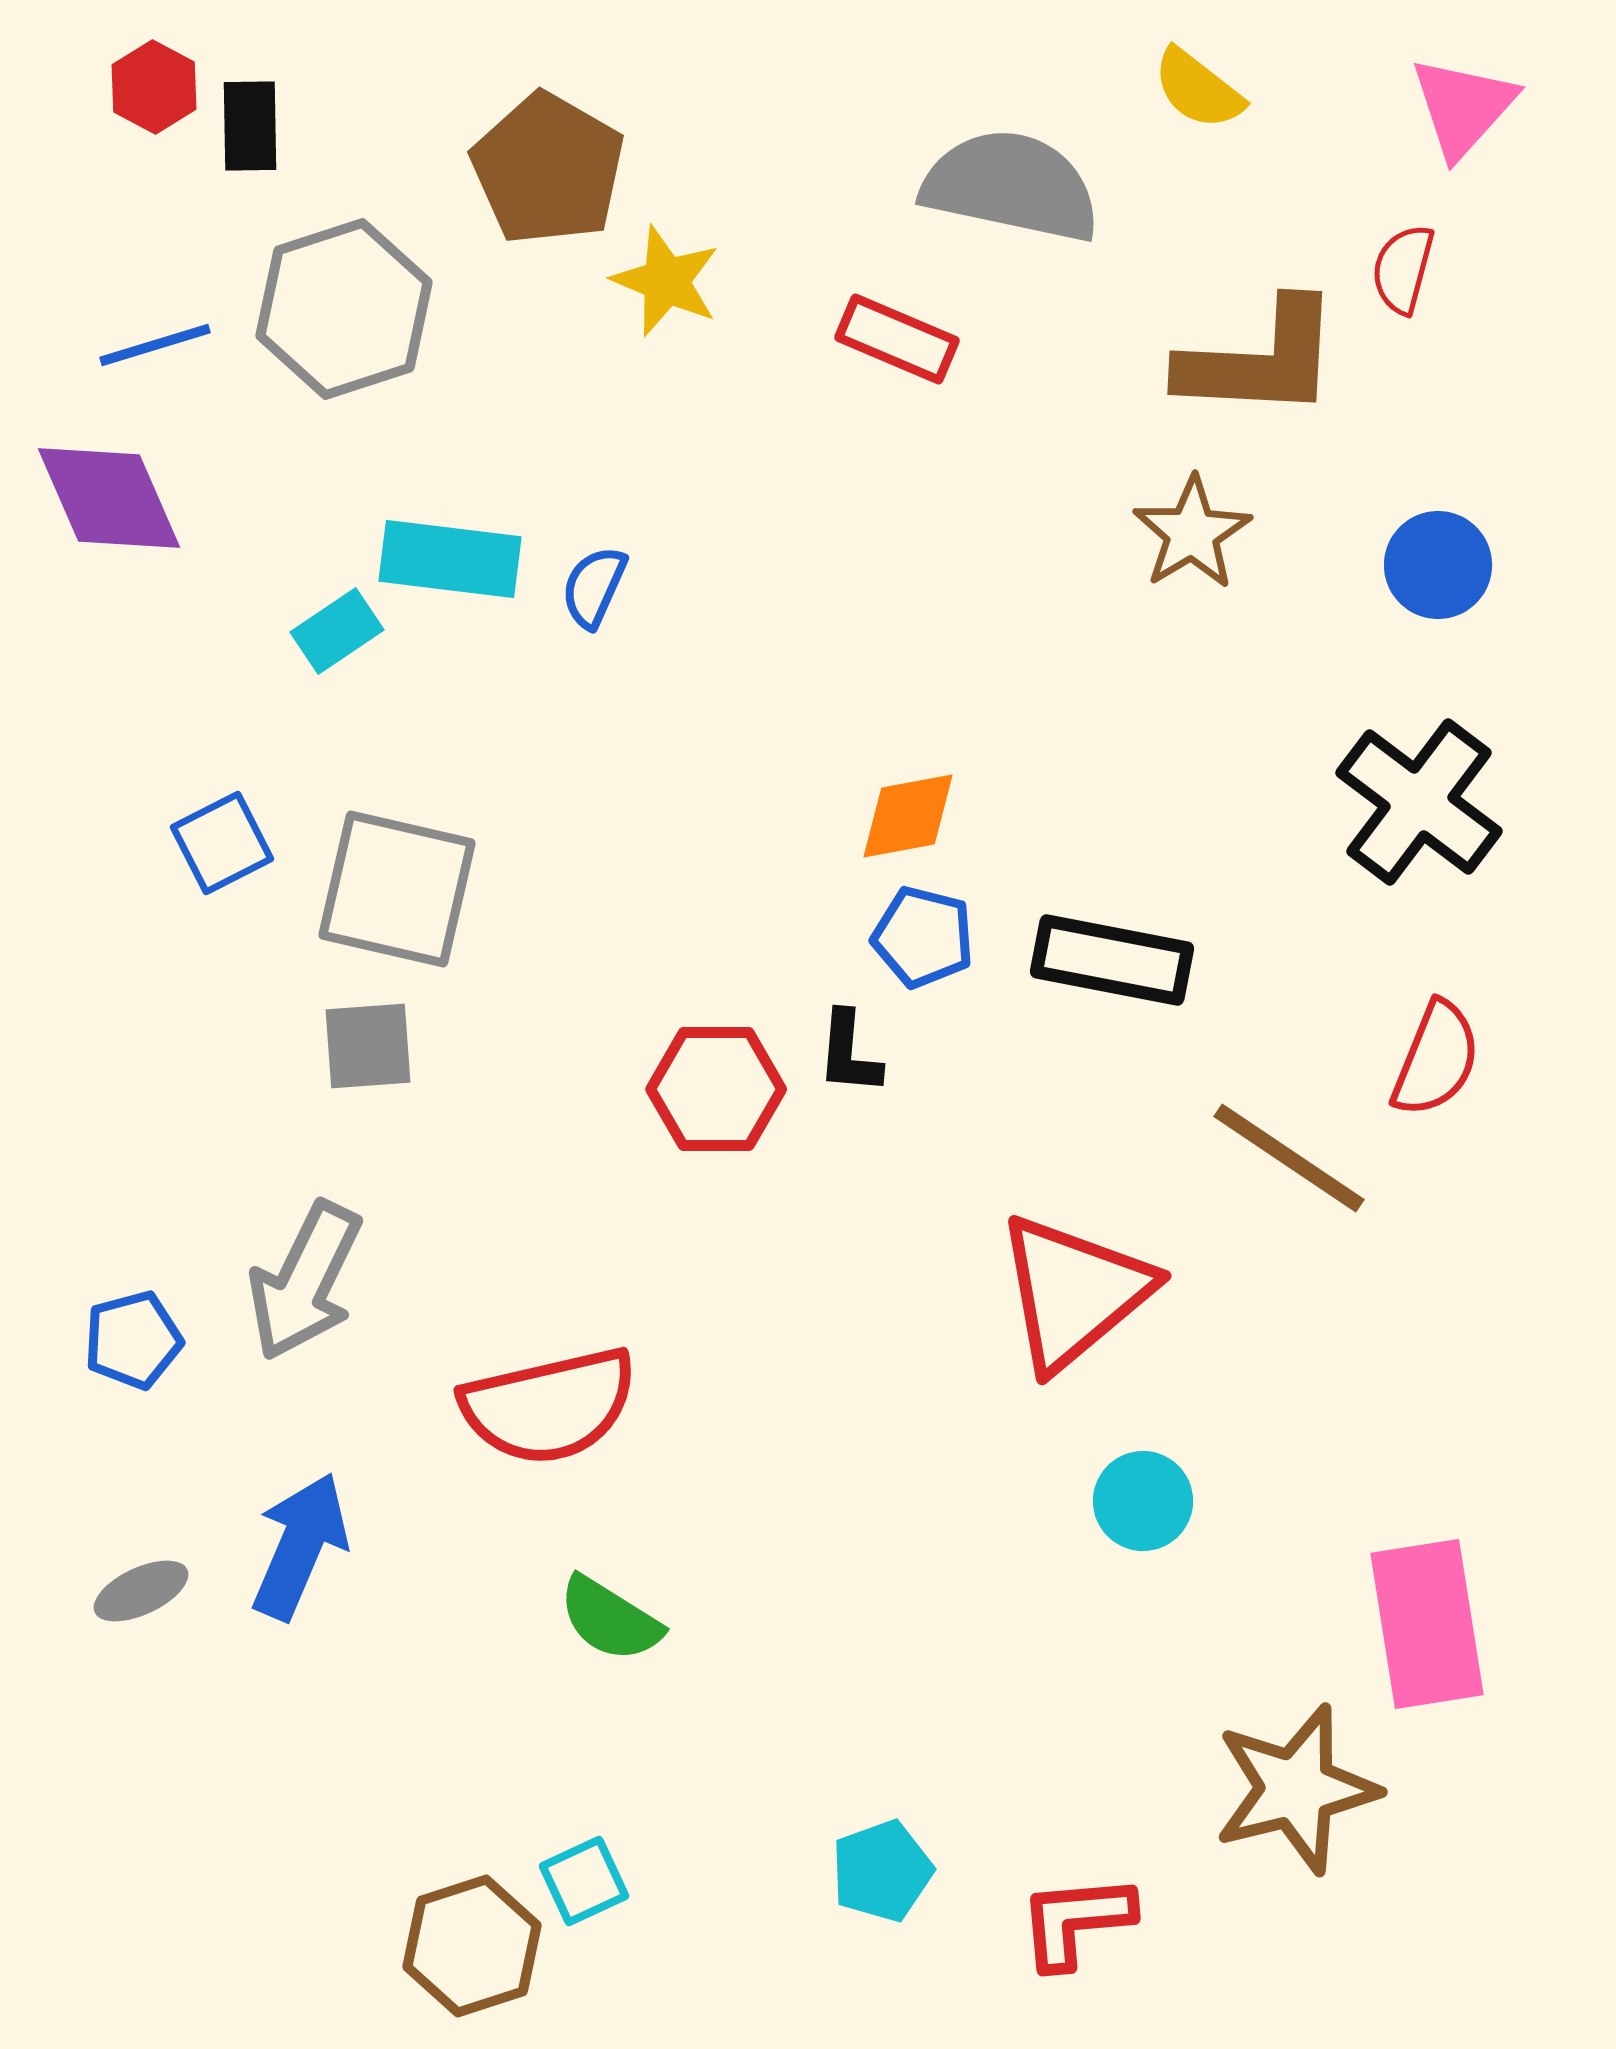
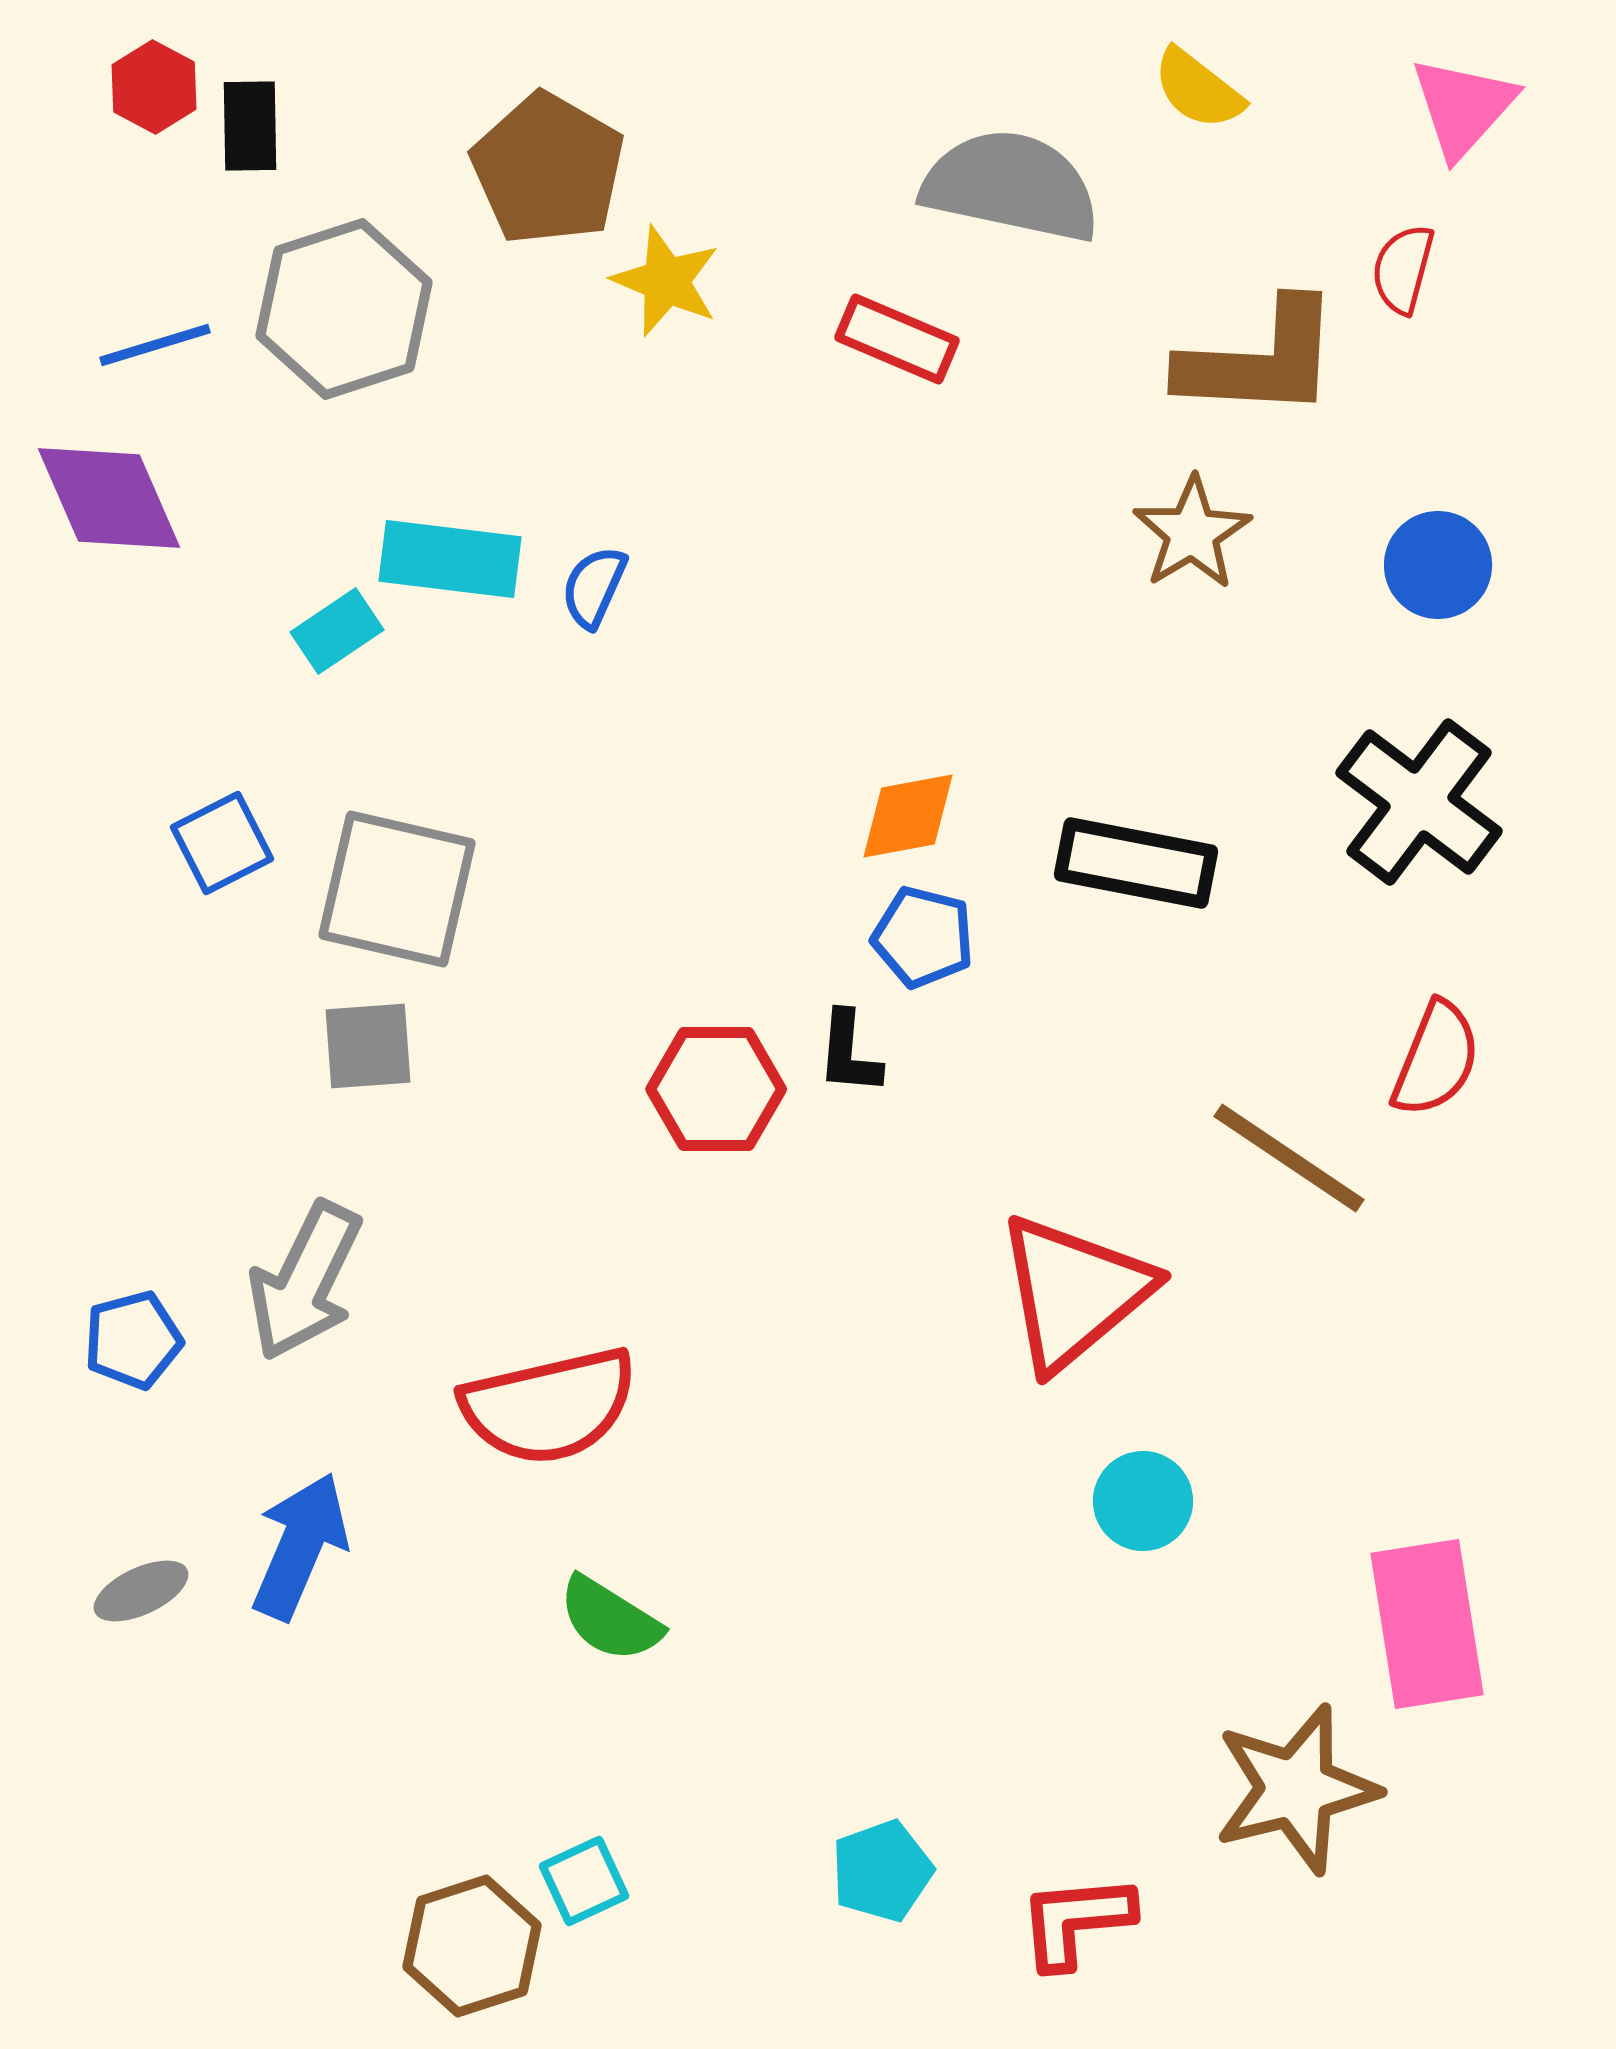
black rectangle at (1112, 960): moved 24 px right, 97 px up
